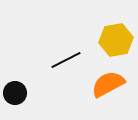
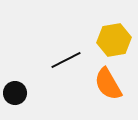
yellow hexagon: moved 2 px left
orange semicircle: rotated 92 degrees counterclockwise
